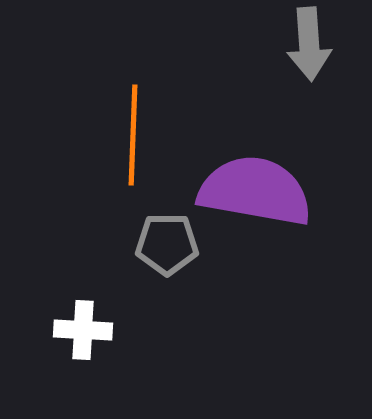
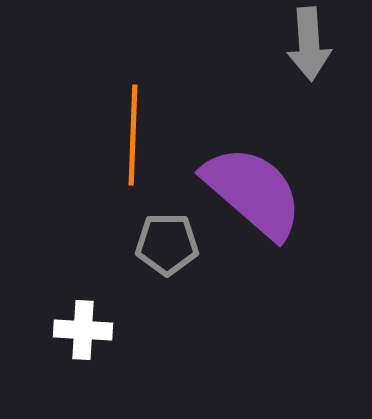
purple semicircle: moved 2 px left, 1 px down; rotated 31 degrees clockwise
